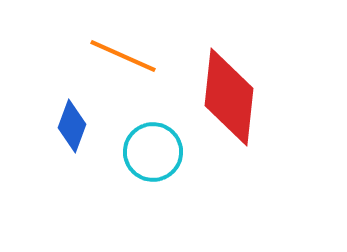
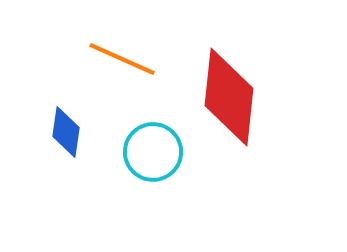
orange line: moved 1 px left, 3 px down
blue diamond: moved 6 px left, 6 px down; rotated 12 degrees counterclockwise
